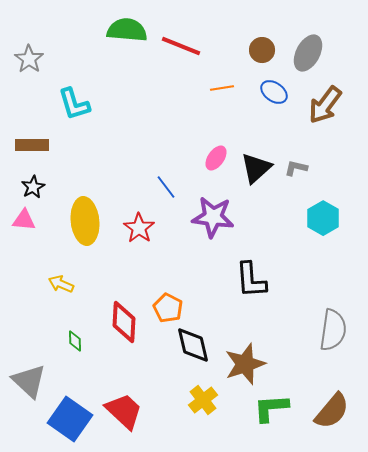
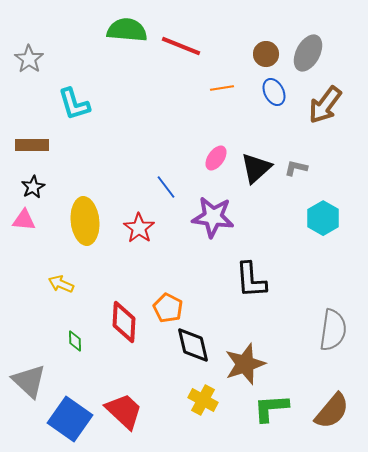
brown circle: moved 4 px right, 4 px down
blue ellipse: rotated 28 degrees clockwise
yellow cross: rotated 24 degrees counterclockwise
